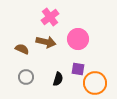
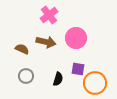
pink cross: moved 1 px left, 2 px up
pink circle: moved 2 px left, 1 px up
gray circle: moved 1 px up
